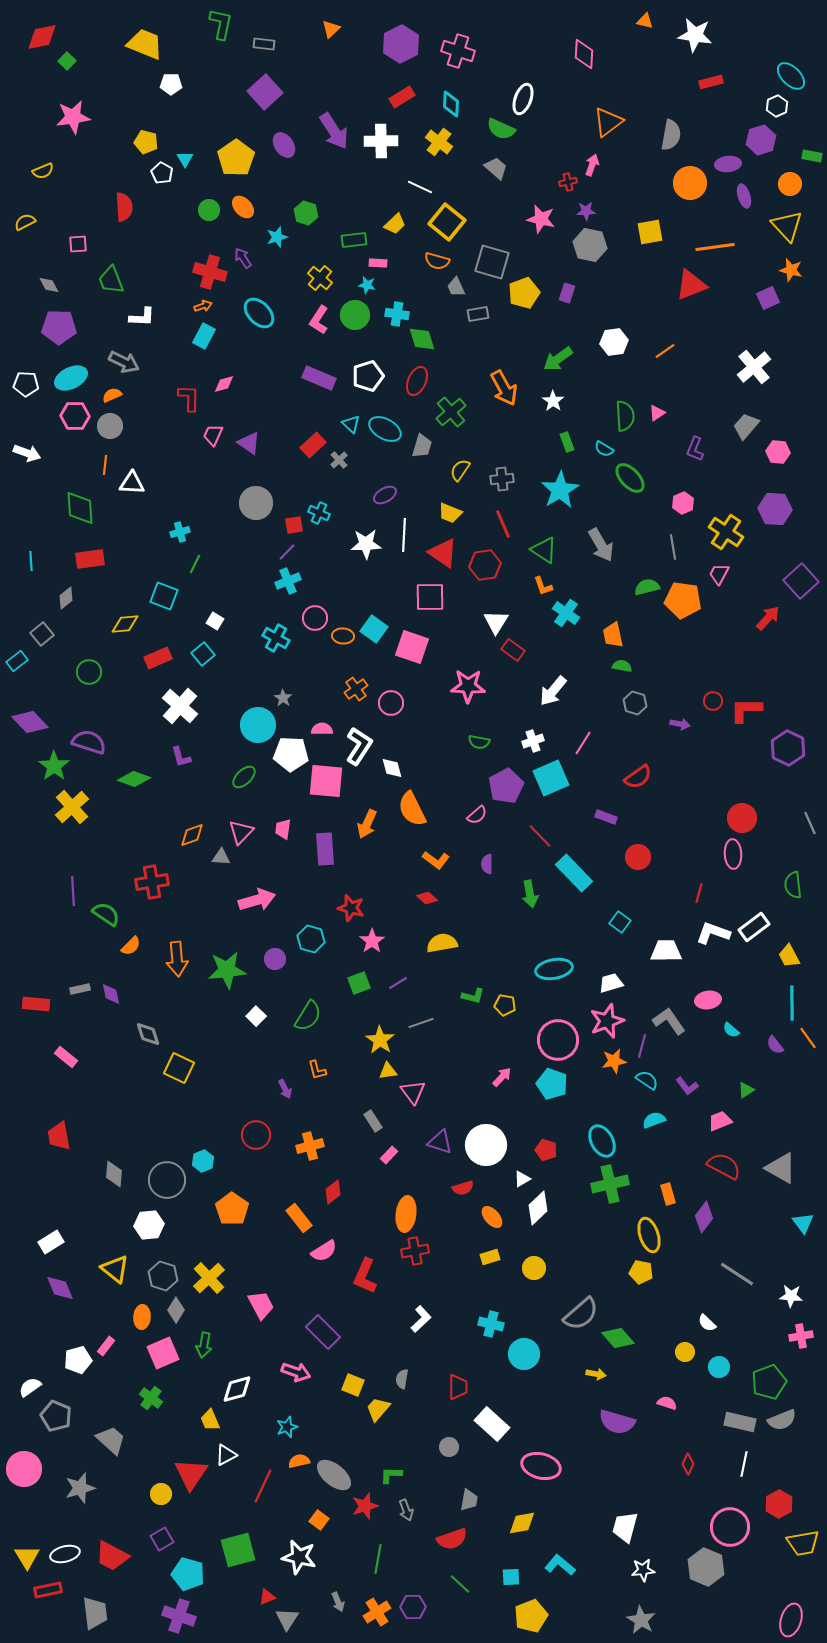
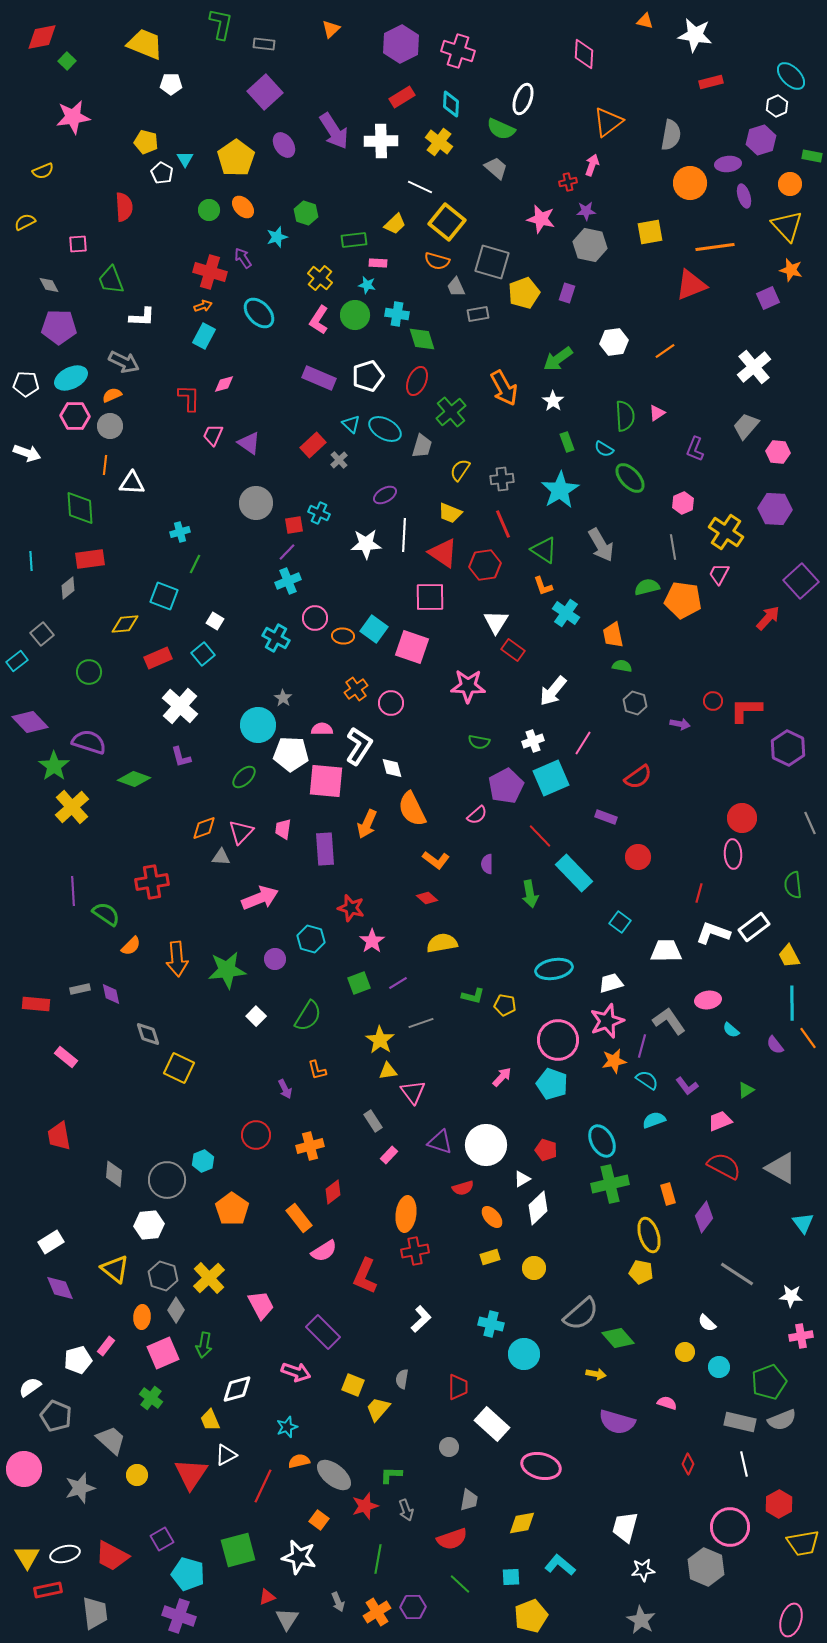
gray diamond at (66, 598): moved 2 px right, 10 px up
orange diamond at (192, 835): moved 12 px right, 7 px up
pink arrow at (257, 900): moved 3 px right, 2 px up; rotated 6 degrees counterclockwise
white line at (744, 1464): rotated 25 degrees counterclockwise
yellow circle at (161, 1494): moved 24 px left, 19 px up
